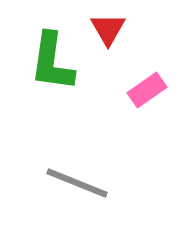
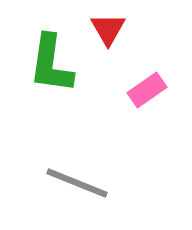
green L-shape: moved 1 px left, 2 px down
